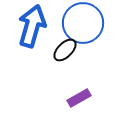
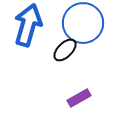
blue arrow: moved 4 px left, 1 px up
